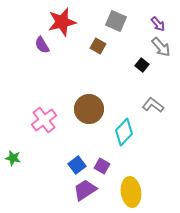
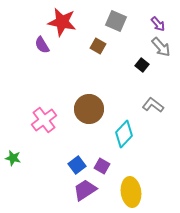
red star: rotated 24 degrees clockwise
cyan diamond: moved 2 px down
